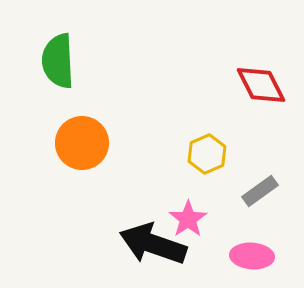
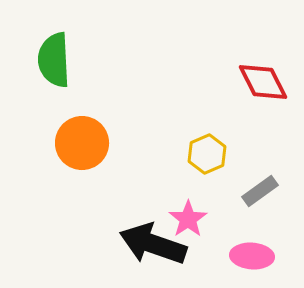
green semicircle: moved 4 px left, 1 px up
red diamond: moved 2 px right, 3 px up
